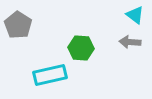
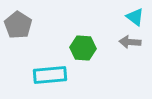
cyan triangle: moved 2 px down
green hexagon: moved 2 px right
cyan rectangle: rotated 8 degrees clockwise
